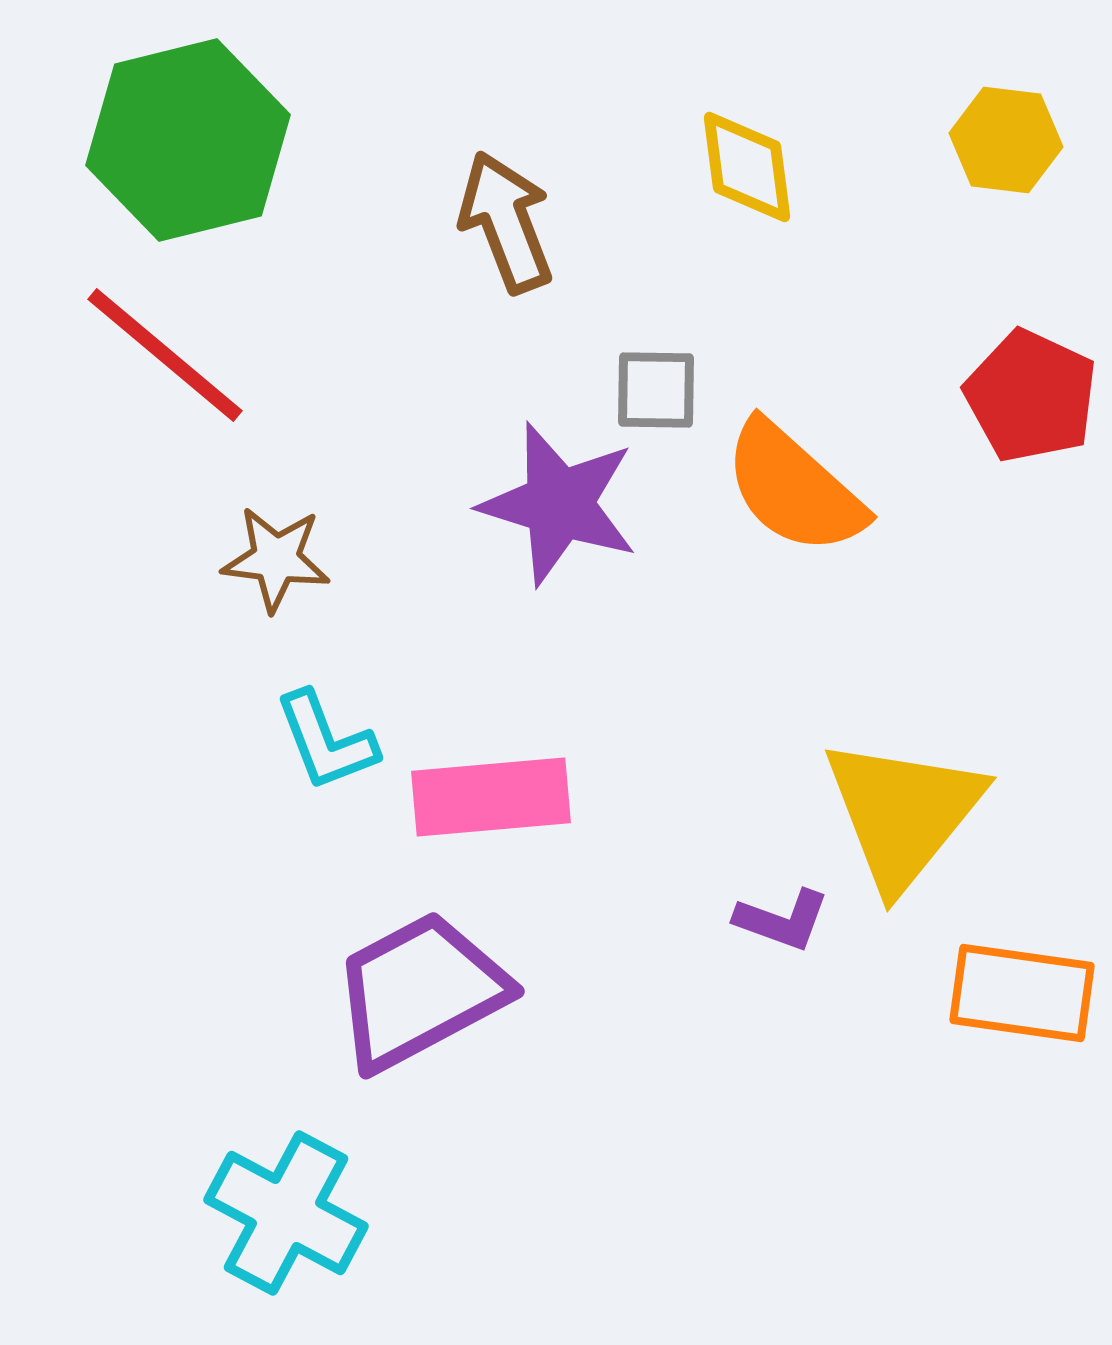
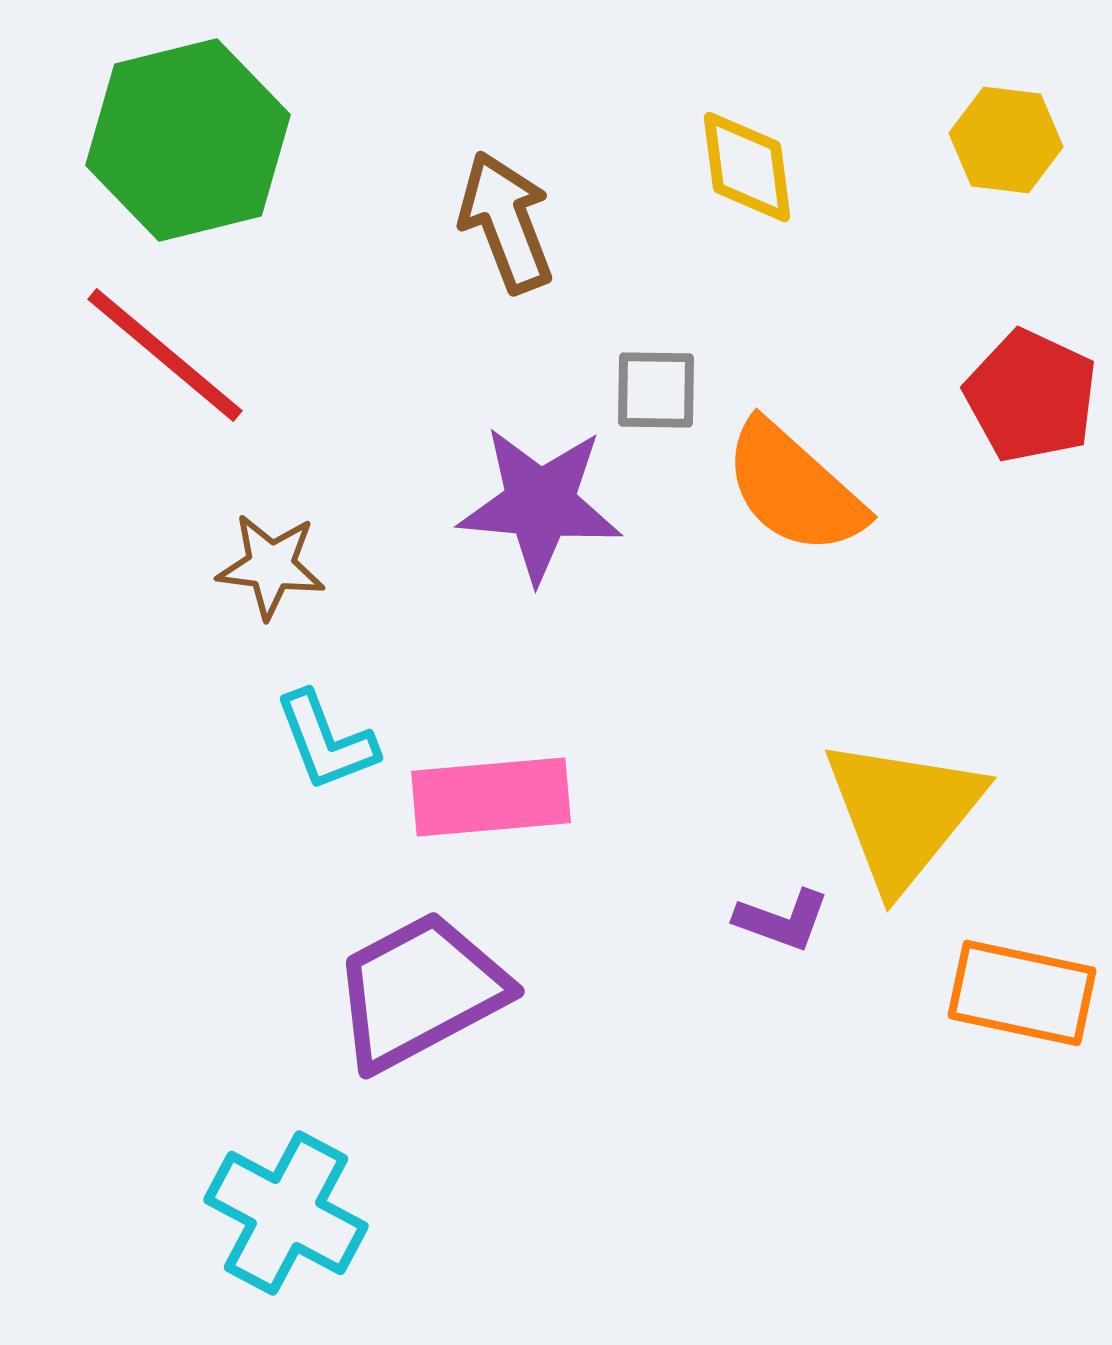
purple star: moved 19 px left; rotated 12 degrees counterclockwise
brown star: moved 5 px left, 7 px down
orange rectangle: rotated 4 degrees clockwise
